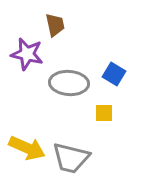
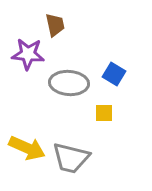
purple star: moved 1 px right; rotated 8 degrees counterclockwise
